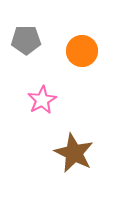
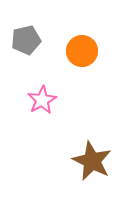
gray pentagon: rotated 12 degrees counterclockwise
brown star: moved 18 px right, 8 px down
